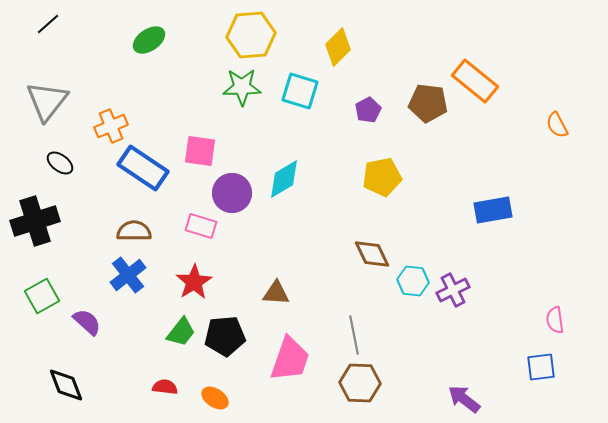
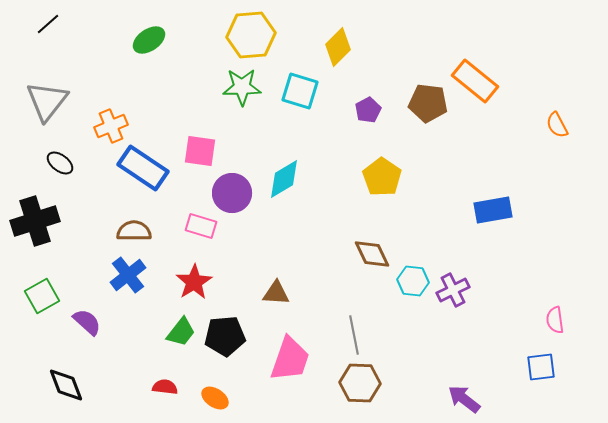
yellow pentagon at (382, 177): rotated 27 degrees counterclockwise
